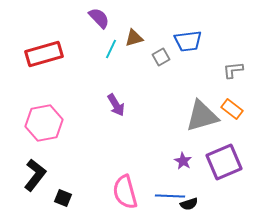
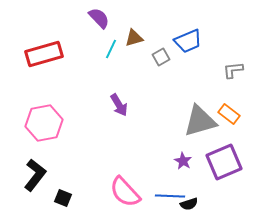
blue trapezoid: rotated 16 degrees counterclockwise
purple arrow: moved 3 px right
orange rectangle: moved 3 px left, 5 px down
gray triangle: moved 2 px left, 5 px down
pink semicircle: rotated 28 degrees counterclockwise
